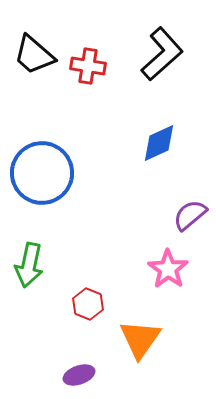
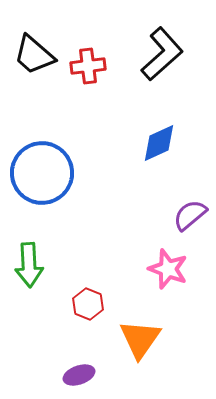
red cross: rotated 16 degrees counterclockwise
green arrow: rotated 15 degrees counterclockwise
pink star: rotated 15 degrees counterclockwise
